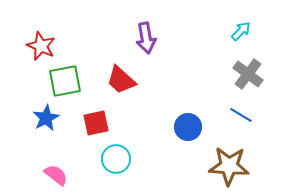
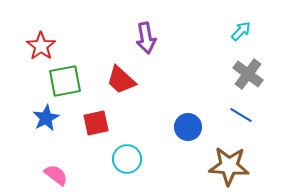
red star: rotated 12 degrees clockwise
cyan circle: moved 11 px right
